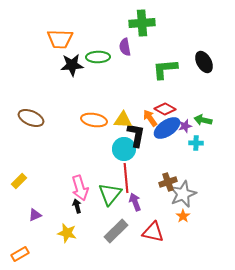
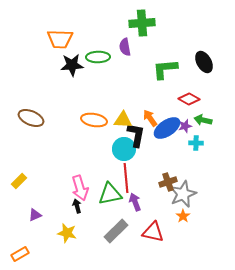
red diamond: moved 24 px right, 10 px up
green triangle: rotated 40 degrees clockwise
